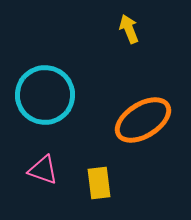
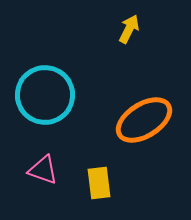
yellow arrow: rotated 48 degrees clockwise
orange ellipse: moved 1 px right
